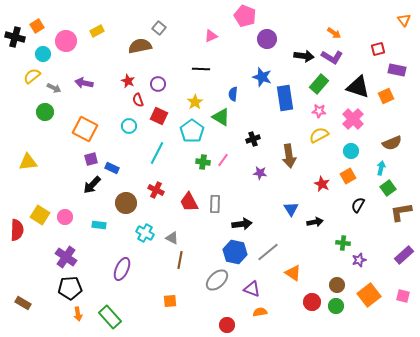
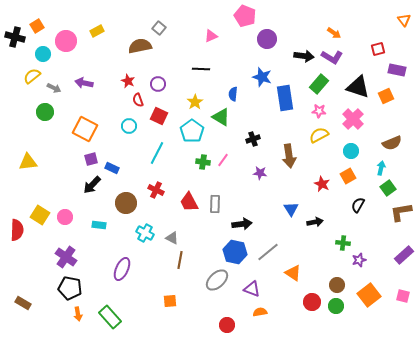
black pentagon at (70, 288): rotated 15 degrees clockwise
